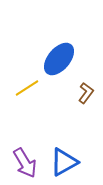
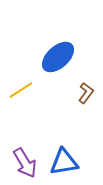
blue ellipse: moved 1 px left, 2 px up; rotated 8 degrees clockwise
yellow line: moved 6 px left, 2 px down
blue triangle: rotated 20 degrees clockwise
